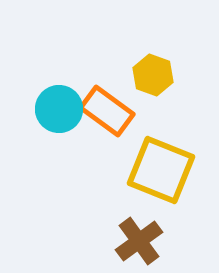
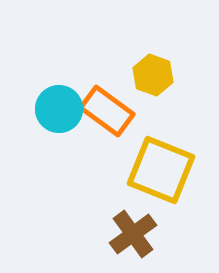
brown cross: moved 6 px left, 7 px up
